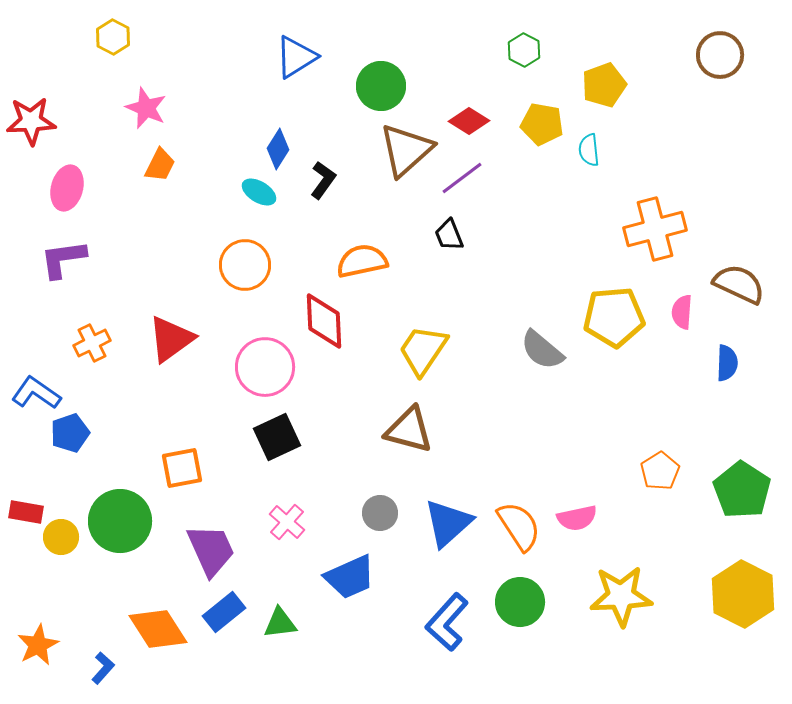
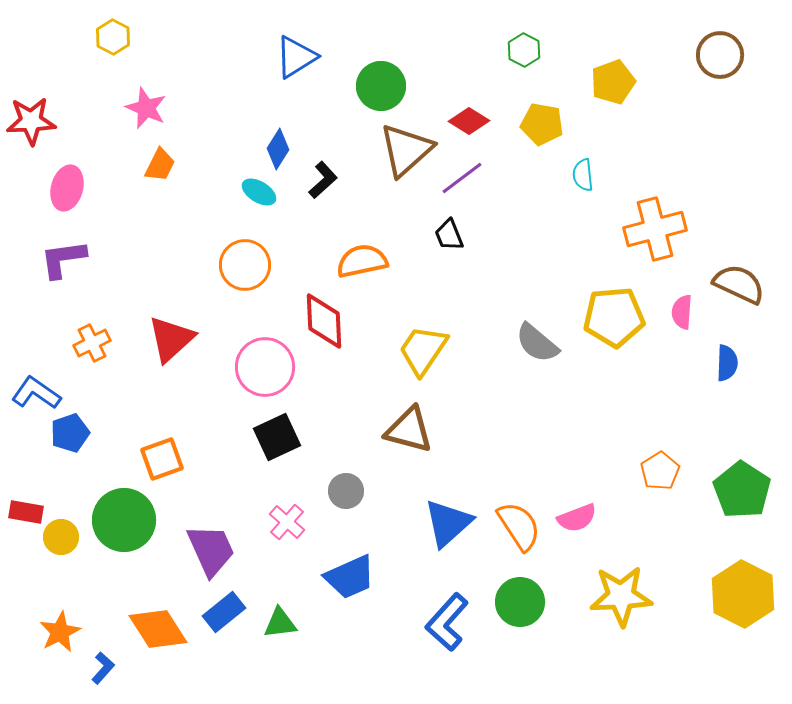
yellow pentagon at (604, 85): moved 9 px right, 3 px up
cyan semicircle at (589, 150): moved 6 px left, 25 px down
black L-shape at (323, 180): rotated 12 degrees clockwise
red triangle at (171, 339): rotated 6 degrees counterclockwise
gray semicircle at (542, 350): moved 5 px left, 7 px up
orange square at (182, 468): moved 20 px left, 9 px up; rotated 9 degrees counterclockwise
gray circle at (380, 513): moved 34 px left, 22 px up
pink semicircle at (577, 518): rotated 9 degrees counterclockwise
green circle at (120, 521): moved 4 px right, 1 px up
orange star at (38, 645): moved 22 px right, 13 px up
